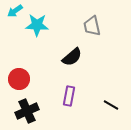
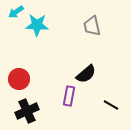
cyan arrow: moved 1 px right, 1 px down
black semicircle: moved 14 px right, 17 px down
